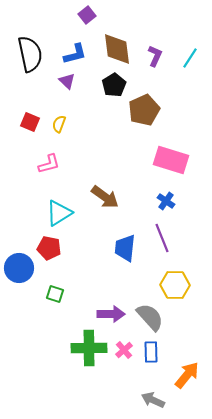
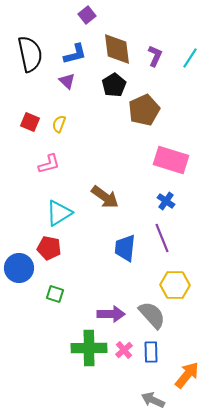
gray semicircle: moved 2 px right, 2 px up
